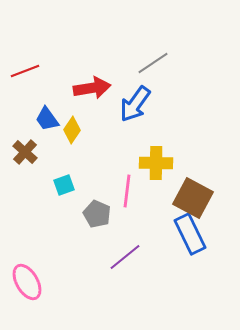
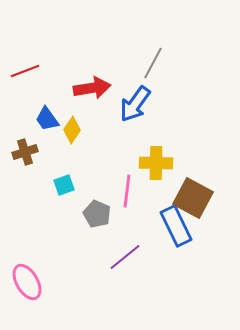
gray line: rotated 28 degrees counterclockwise
brown cross: rotated 30 degrees clockwise
blue rectangle: moved 14 px left, 8 px up
